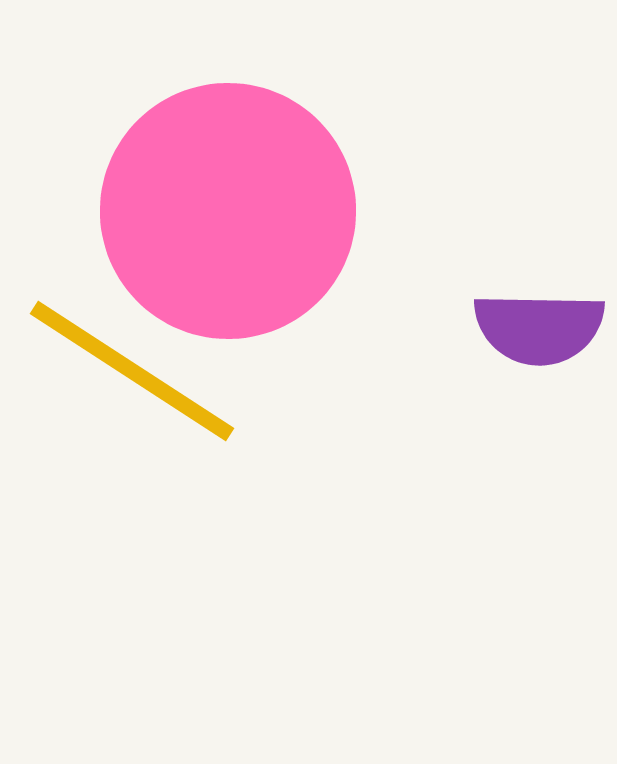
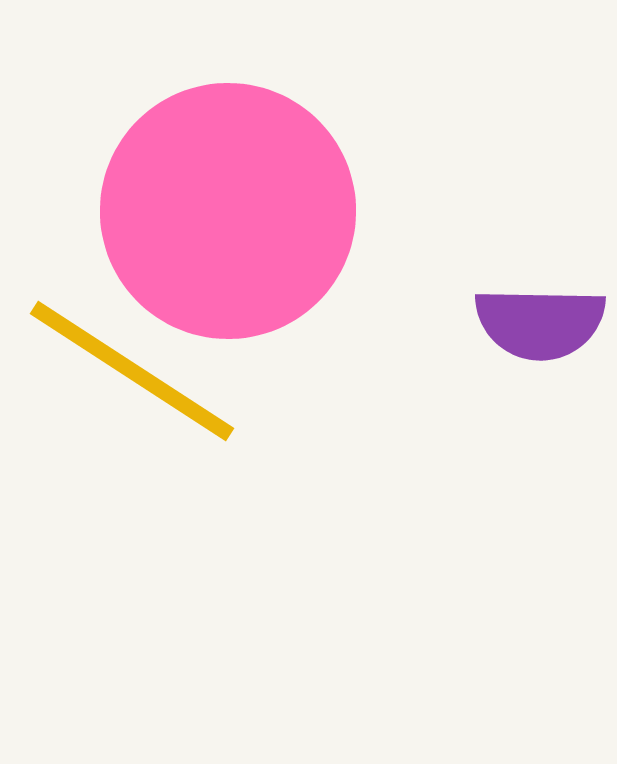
purple semicircle: moved 1 px right, 5 px up
